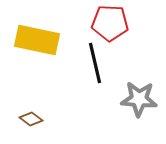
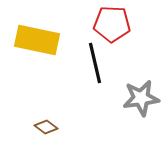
red pentagon: moved 2 px right, 1 px down
gray star: moved 2 px right, 1 px up; rotated 12 degrees counterclockwise
brown diamond: moved 15 px right, 8 px down
